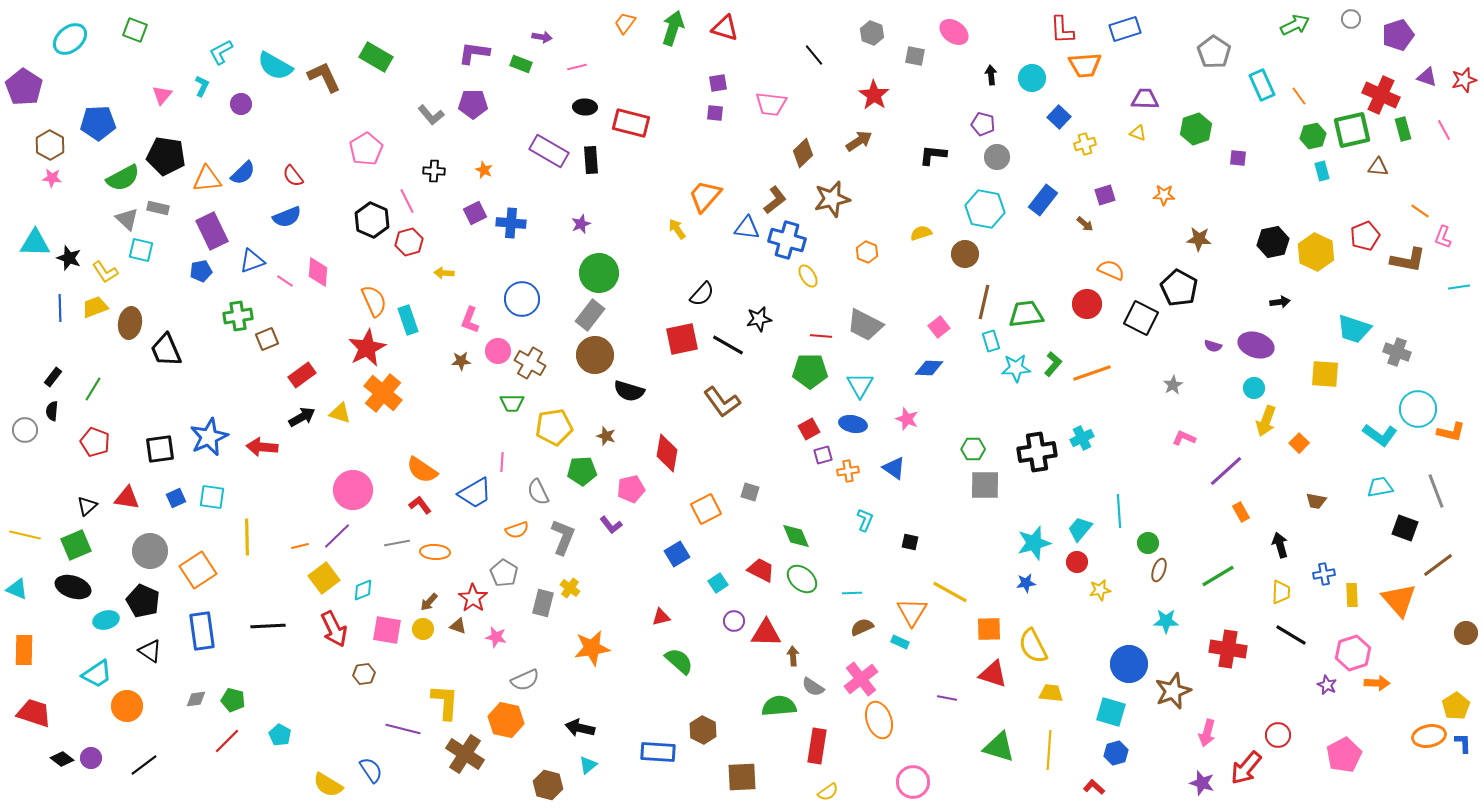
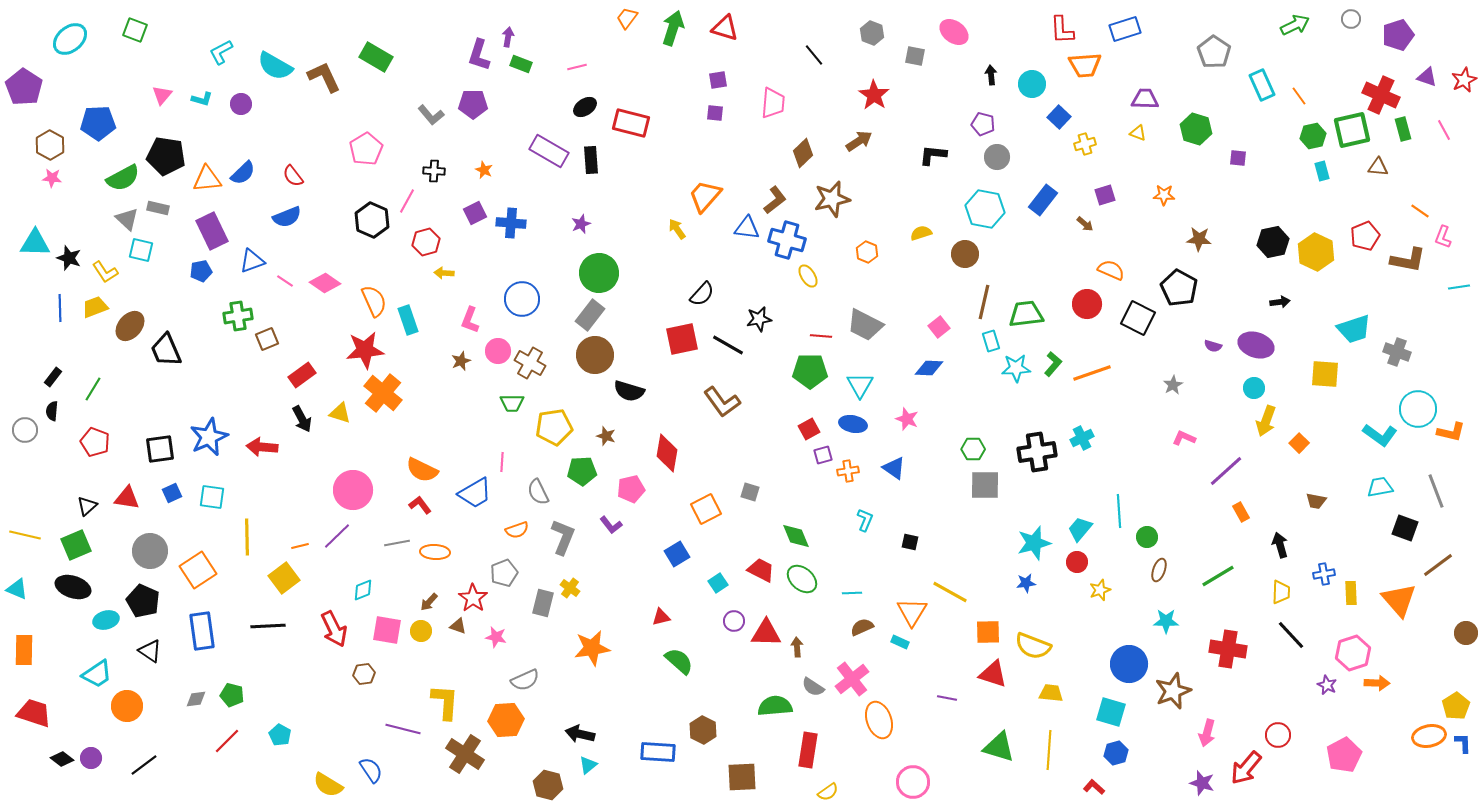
orange trapezoid at (625, 23): moved 2 px right, 5 px up
purple arrow at (542, 37): moved 34 px left; rotated 90 degrees counterclockwise
purple L-shape at (474, 53): moved 5 px right, 2 px down; rotated 80 degrees counterclockwise
cyan circle at (1032, 78): moved 6 px down
red star at (1464, 80): rotated 10 degrees counterclockwise
purple square at (718, 83): moved 3 px up
cyan L-shape at (202, 86): moved 13 px down; rotated 80 degrees clockwise
pink trapezoid at (771, 104): moved 2 px right, 1 px up; rotated 92 degrees counterclockwise
black ellipse at (585, 107): rotated 35 degrees counterclockwise
green hexagon at (1196, 129): rotated 24 degrees counterclockwise
pink line at (407, 201): rotated 55 degrees clockwise
red hexagon at (409, 242): moved 17 px right
pink diamond at (318, 272): moved 7 px right, 11 px down; rotated 60 degrees counterclockwise
black square at (1141, 318): moved 3 px left
brown ellipse at (130, 323): moved 3 px down; rotated 32 degrees clockwise
cyan trapezoid at (1354, 329): rotated 36 degrees counterclockwise
red star at (367, 348): moved 2 px left, 2 px down; rotated 21 degrees clockwise
brown star at (461, 361): rotated 18 degrees counterclockwise
black arrow at (302, 417): moved 2 px down; rotated 92 degrees clockwise
orange semicircle at (422, 470): rotated 8 degrees counterclockwise
blue square at (176, 498): moved 4 px left, 5 px up
green circle at (1148, 543): moved 1 px left, 6 px up
gray pentagon at (504, 573): rotated 20 degrees clockwise
yellow square at (324, 578): moved 40 px left
yellow star at (1100, 590): rotated 10 degrees counterclockwise
yellow rectangle at (1352, 595): moved 1 px left, 2 px up
yellow circle at (423, 629): moved 2 px left, 2 px down
orange square at (989, 629): moved 1 px left, 3 px down
black line at (1291, 635): rotated 16 degrees clockwise
yellow semicircle at (1033, 646): rotated 42 degrees counterclockwise
brown arrow at (793, 656): moved 4 px right, 9 px up
pink cross at (861, 679): moved 9 px left
green pentagon at (233, 700): moved 1 px left, 5 px up
green semicircle at (779, 706): moved 4 px left
orange hexagon at (506, 720): rotated 16 degrees counterclockwise
black arrow at (580, 728): moved 6 px down
red rectangle at (817, 746): moved 9 px left, 4 px down
